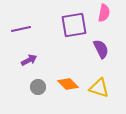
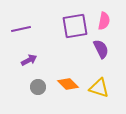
pink semicircle: moved 8 px down
purple square: moved 1 px right, 1 px down
